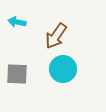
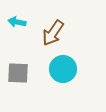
brown arrow: moved 3 px left, 3 px up
gray square: moved 1 px right, 1 px up
